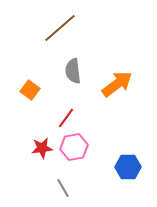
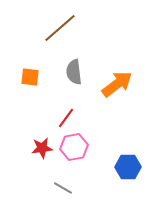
gray semicircle: moved 1 px right, 1 px down
orange square: moved 13 px up; rotated 30 degrees counterclockwise
gray line: rotated 30 degrees counterclockwise
